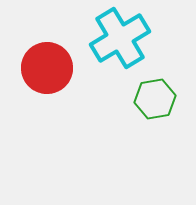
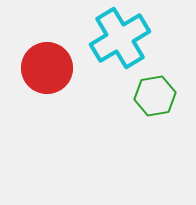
green hexagon: moved 3 px up
